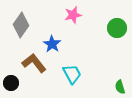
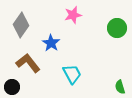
blue star: moved 1 px left, 1 px up
brown L-shape: moved 6 px left
black circle: moved 1 px right, 4 px down
